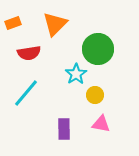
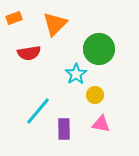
orange rectangle: moved 1 px right, 5 px up
green circle: moved 1 px right
cyan line: moved 12 px right, 18 px down
